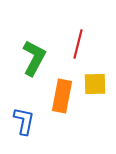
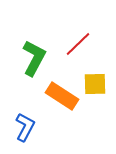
red line: rotated 32 degrees clockwise
orange rectangle: rotated 68 degrees counterclockwise
blue L-shape: moved 1 px right, 6 px down; rotated 16 degrees clockwise
